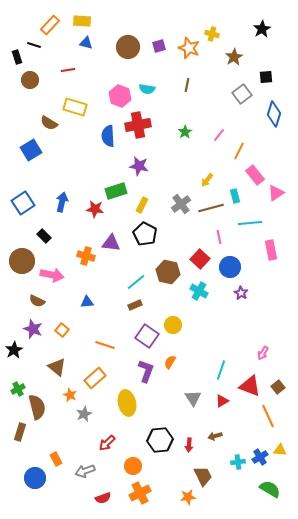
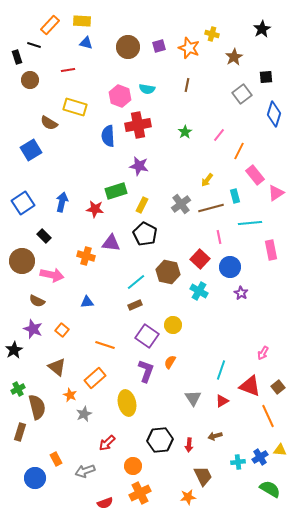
red semicircle at (103, 498): moved 2 px right, 5 px down
